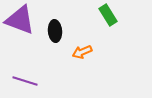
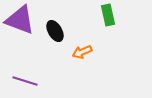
green rectangle: rotated 20 degrees clockwise
black ellipse: rotated 25 degrees counterclockwise
